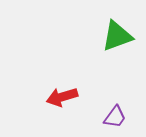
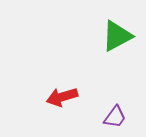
green triangle: rotated 8 degrees counterclockwise
